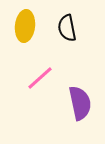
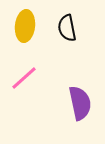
pink line: moved 16 px left
